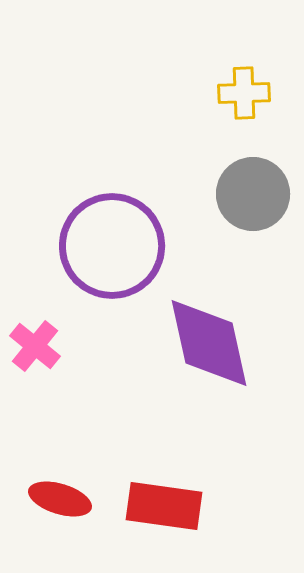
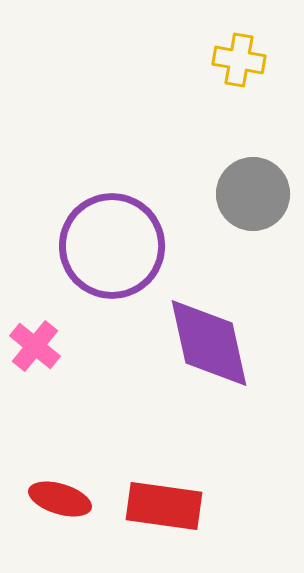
yellow cross: moved 5 px left, 33 px up; rotated 12 degrees clockwise
